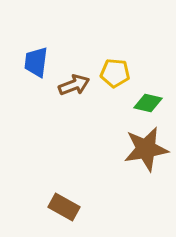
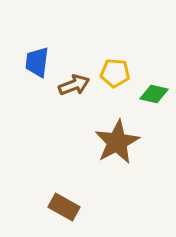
blue trapezoid: moved 1 px right
green diamond: moved 6 px right, 9 px up
brown star: moved 29 px left, 7 px up; rotated 18 degrees counterclockwise
